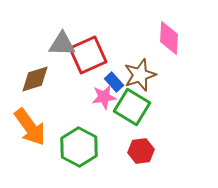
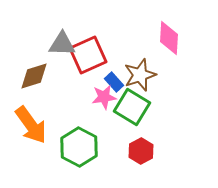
brown diamond: moved 1 px left, 3 px up
orange arrow: moved 1 px right, 2 px up
red hexagon: rotated 20 degrees counterclockwise
